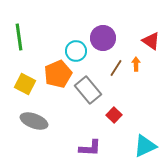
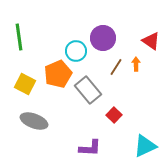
brown line: moved 1 px up
